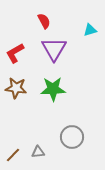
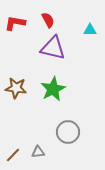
red semicircle: moved 4 px right, 1 px up
cyan triangle: rotated 16 degrees clockwise
purple triangle: moved 1 px left, 1 px up; rotated 48 degrees counterclockwise
red L-shape: moved 30 px up; rotated 40 degrees clockwise
green star: rotated 25 degrees counterclockwise
gray circle: moved 4 px left, 5 px up
